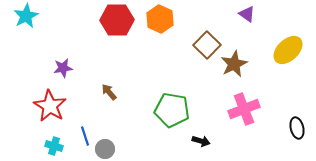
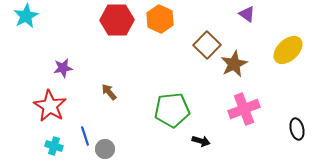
green pentagon: rotated 16 degrees counterclockwise
black ellipse: moved 1 px down
